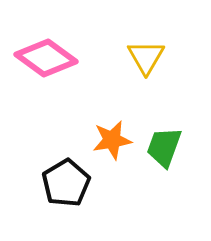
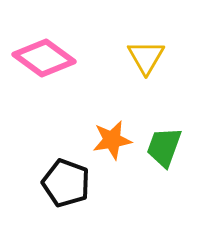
pink diamond: moved 2 px left
black pentagon: rotated 21 degrees counterclockwise
